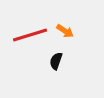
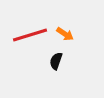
orange arrow: moved 3 px down
